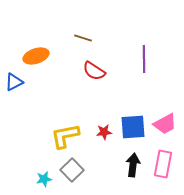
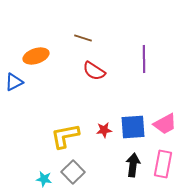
red star: moved 2 px up
gray square: moved 1 px right, 2 px down
cyan star: rotated 21 degrees clockwise
